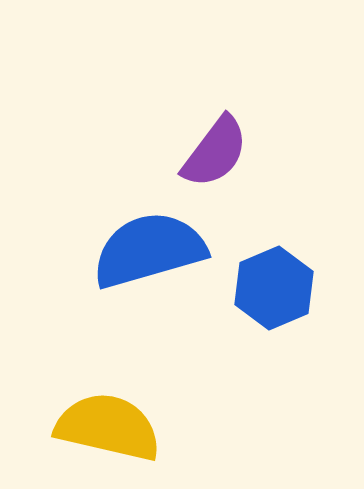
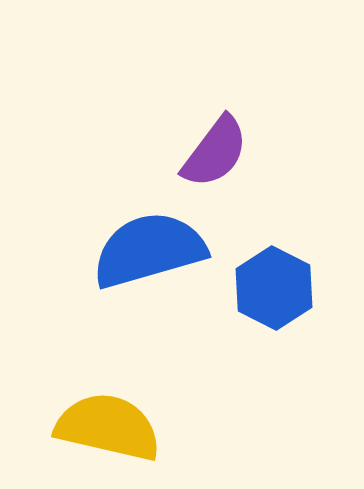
blue hexagon: rotated 10 degrees counterclockwise
